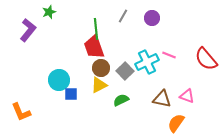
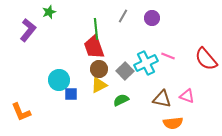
pink line: moved 1 px left, 1 px down
cyan cross: moved 1 px left, 1 px down
brown circle: moved 2 px left, 1 px down
orange semicircle: moved 3 px left; rotated 132 degrees counterclockwise
